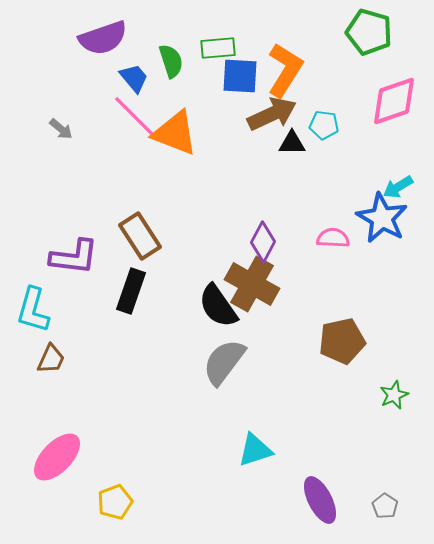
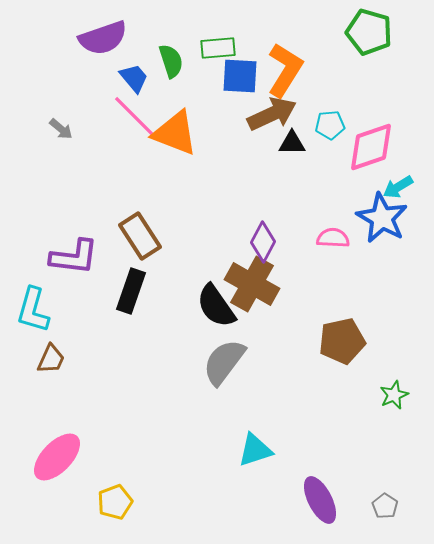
pink diamond: moved 23 px left, 46 px down
cyan pentagon: moved 6 px right; rotated 12 degrees counterclockwise
black semicircle: moved 2 px left
